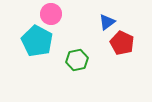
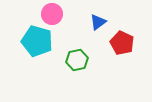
pink circle: moved 1 px right
blue triangle: moved 9 px left
cyan pentagon: rotated 12 degrees counterclockwise
